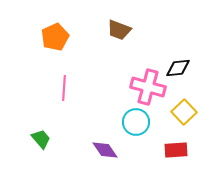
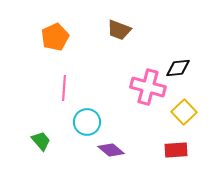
cyan circle: moved 49 px left
green trapezoid: moved 2 px down
purple diamond: moved 6 px right; rotated 16 degrees counterclockwise
